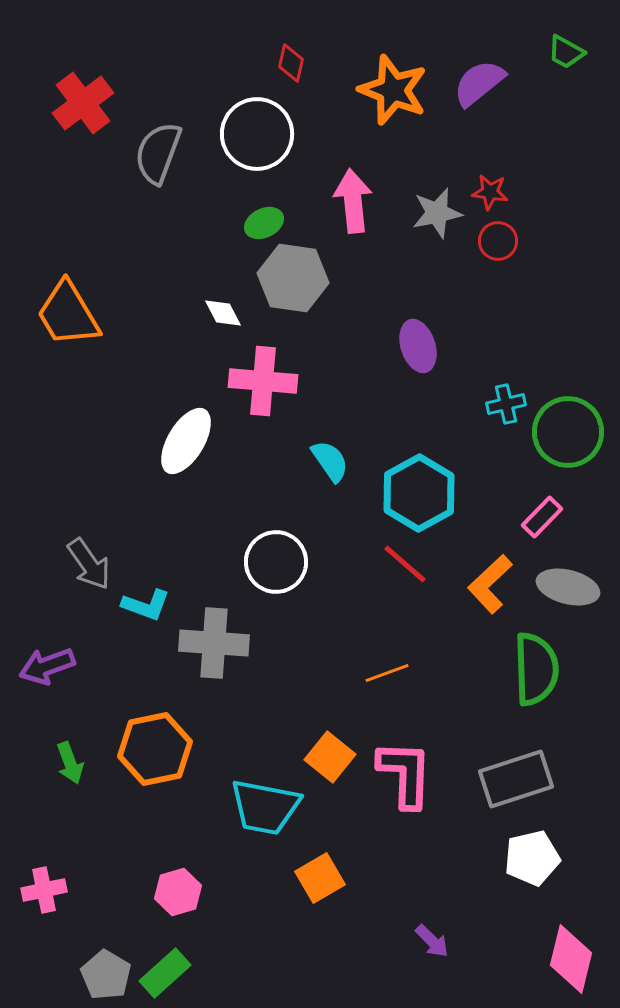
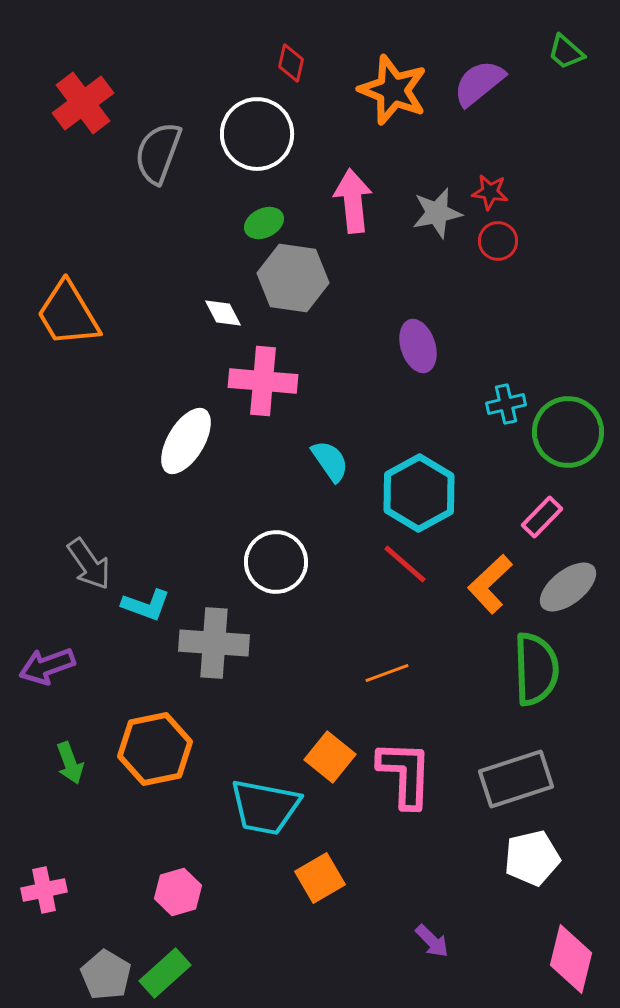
green trapezoid at (566, 52): rotated 12 degrees clockwise
gray ellipse at (568, 587): rotated 52 degrees counterclockwise
